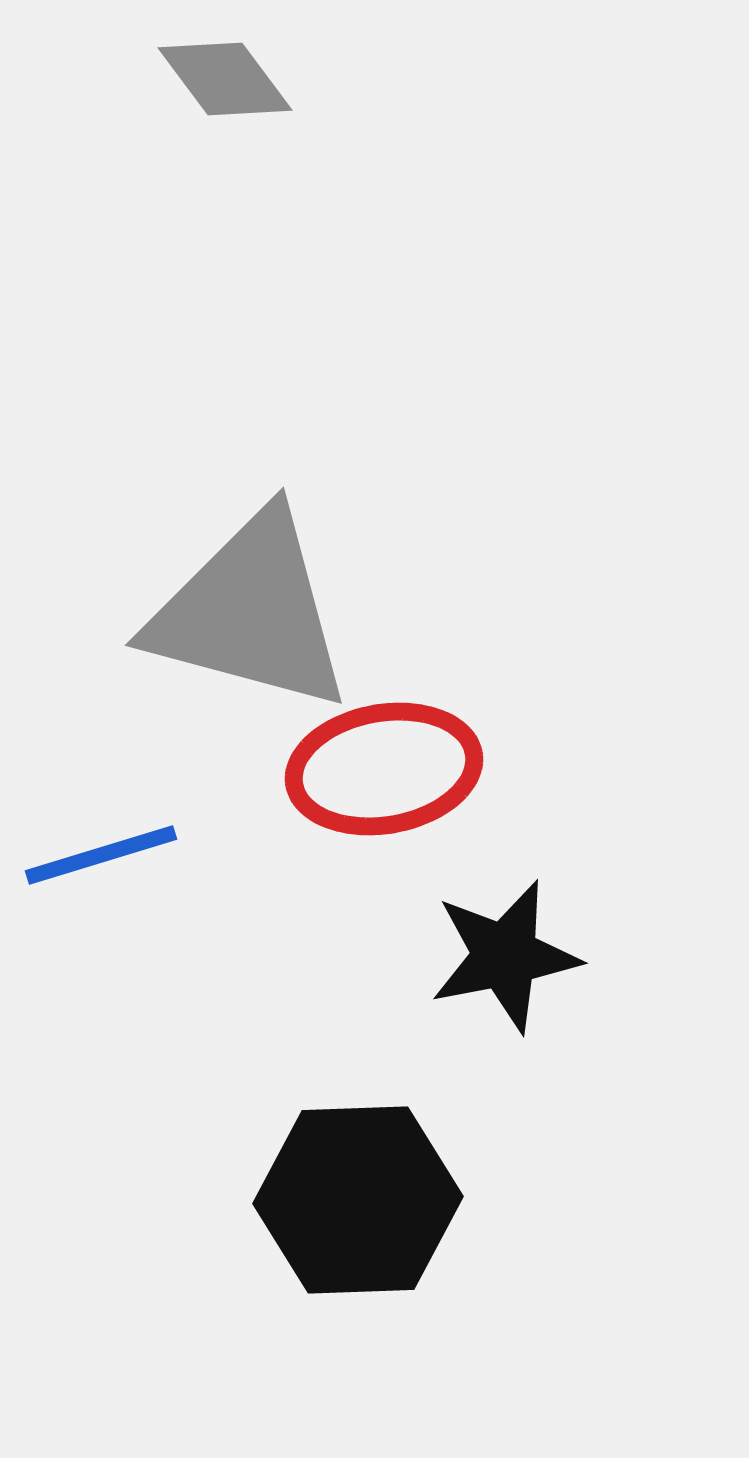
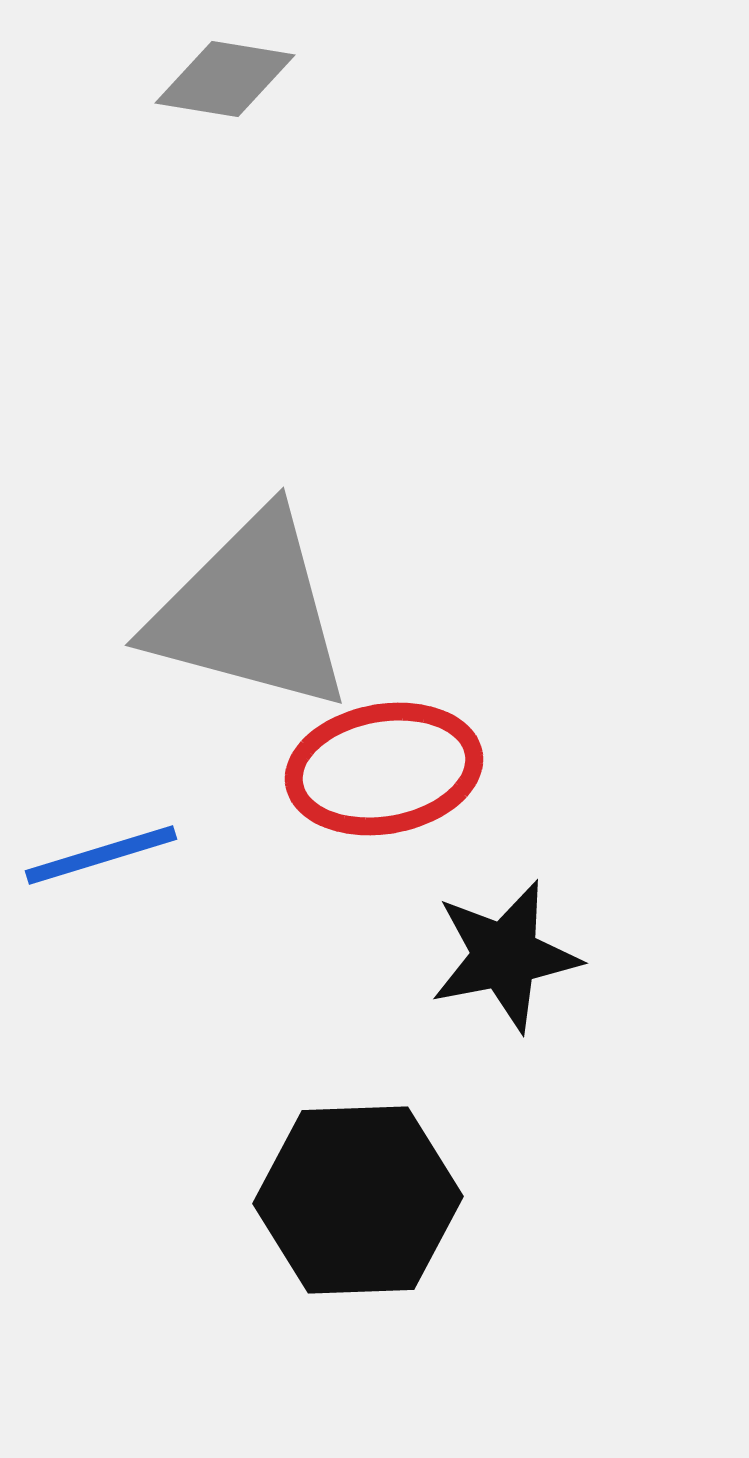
gray diamond: rotated 44 degrees counterclockwise
